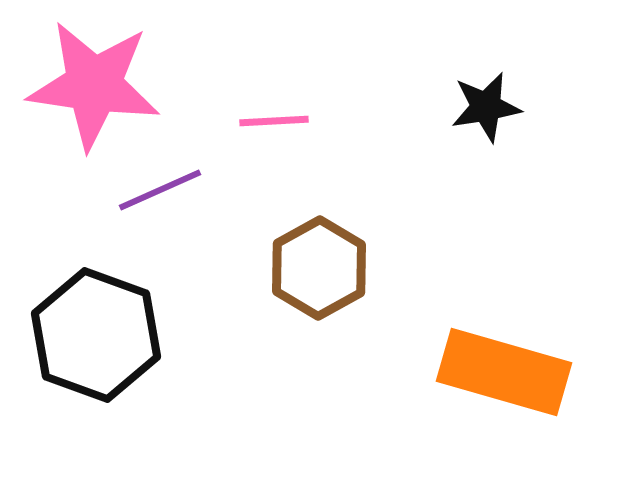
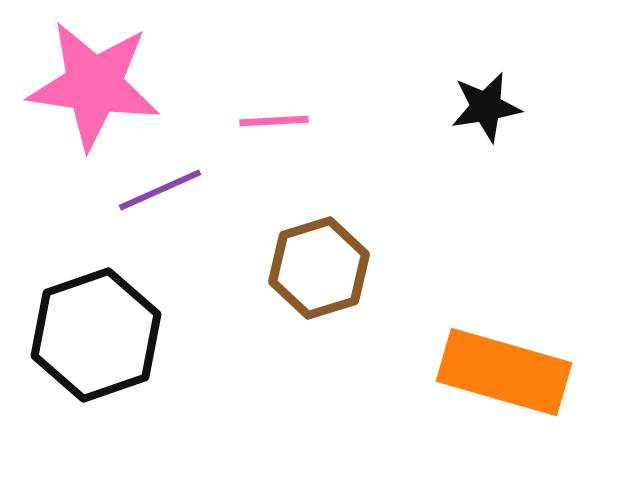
brown hexagon: rotated 12 degrees clockwise
black hexagon: rotated 21 degrees clockwise
